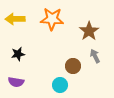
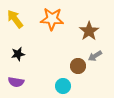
yellow arrow: rotated 54 degrees clockwise
gray arrow: rotated 96 degrees counterclockwise
brown circle: moved 5 px right
cyan circle: moved 3 px right, 1 px down
